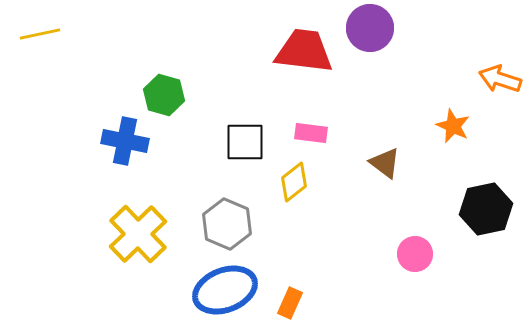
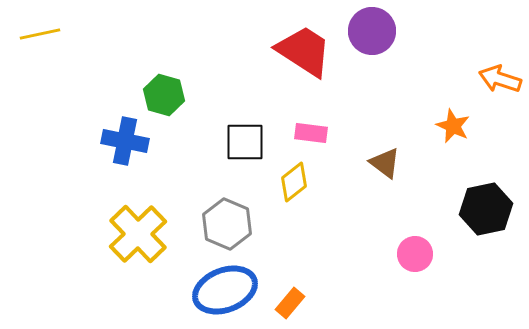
purple circle: moved 2 px right, 3 px down
red trapezoid: rotated 26 degrees clockwise
orange rectangle: rotated 16 degrees clockwise
